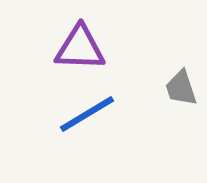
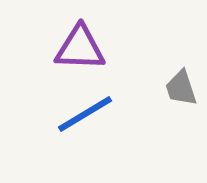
blue line: moved 2 px left
